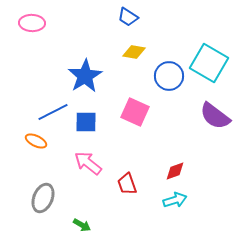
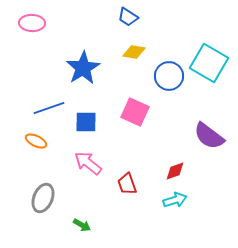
blue star: moved 2 px left, 8 px up
blue line: moved 4 px left, 4 px up; rotated 8 degrees clockwise
purple semicircle: moved 6 px left, 20 px down
